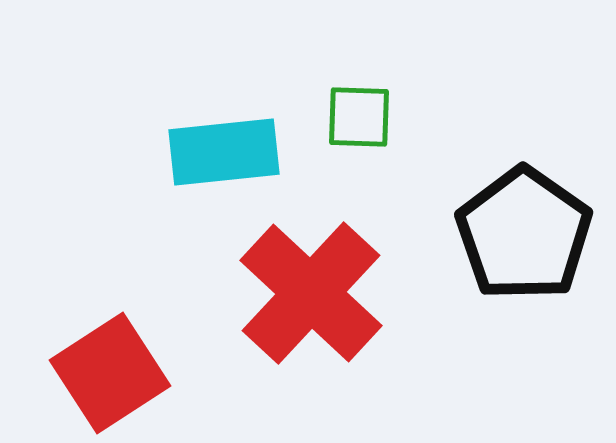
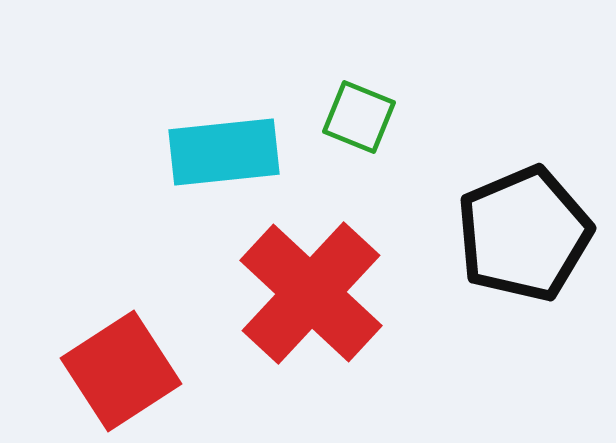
green square: rotated 20 degrees clockwise
black pentagon: rotated 14 degrees clockwise
red square: moved 11 px right, 2 px up
